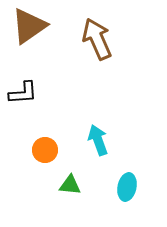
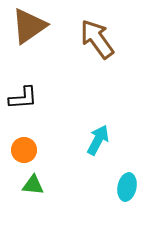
brown arrow: rotated 12 degrees counterclockwise
black L-shape: moved 5 px down
cyan arrow: rotated 48 degrees clockwise
orange circle: moved 21 px left
green triangle: moved 37 px left
